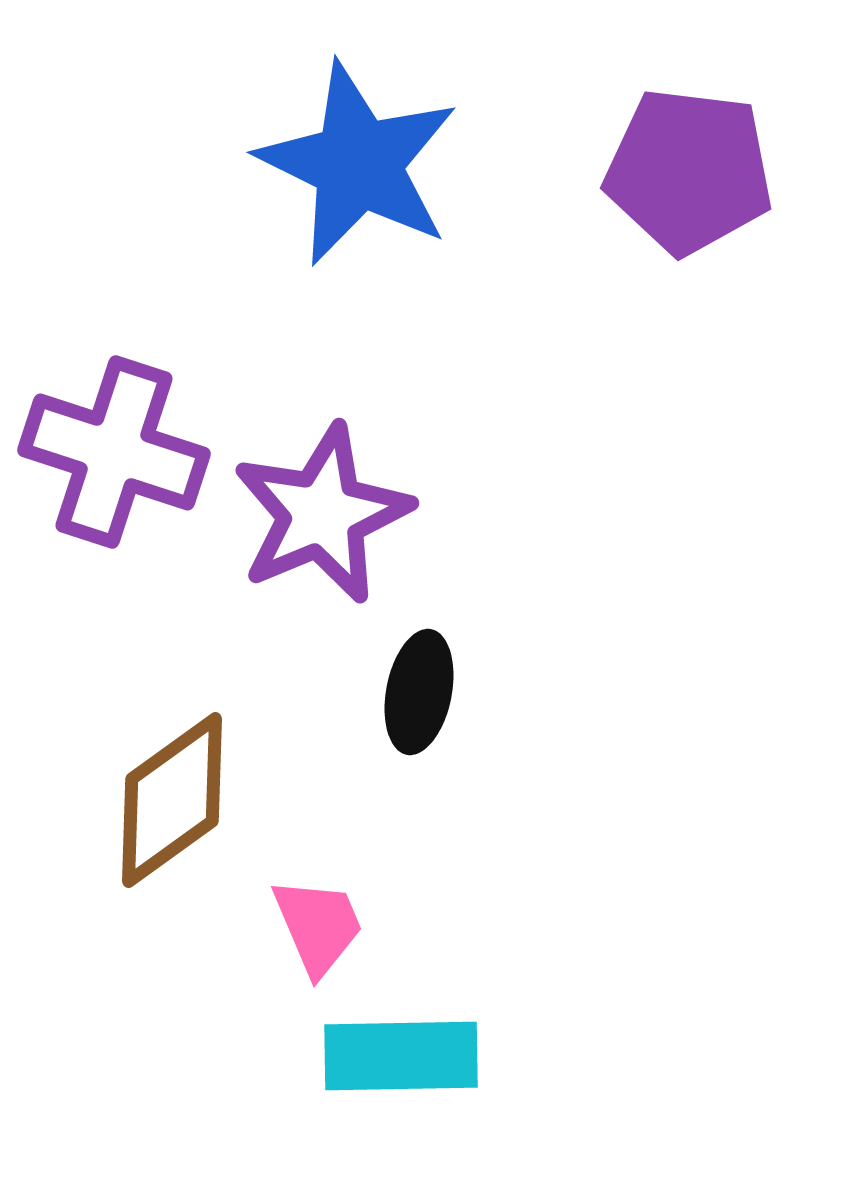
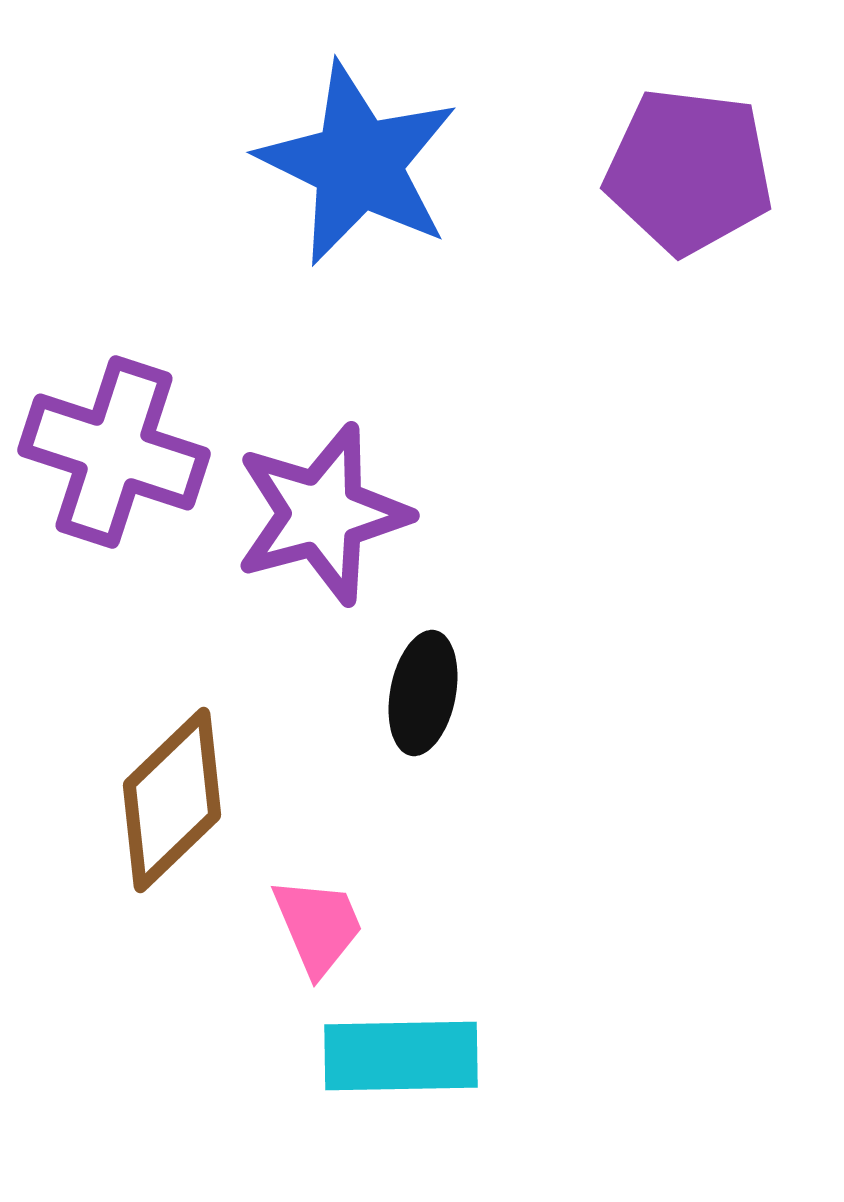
purple star: rotated 8 degrees clockwise
black ellipse: moved 4 px right, 1 px down
brown diamond: rotated 8 degrees counterclockwise
